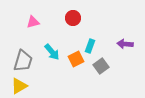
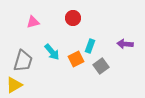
yellow triangle: moved 5 px left, 1 px up
